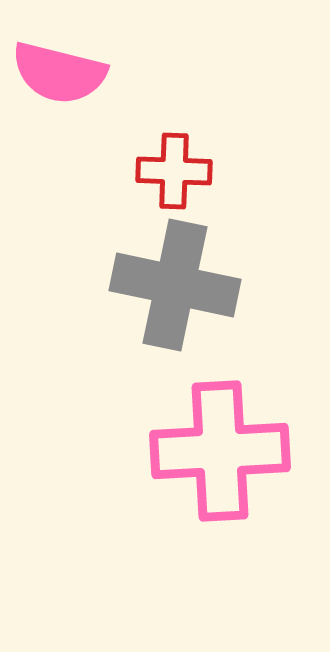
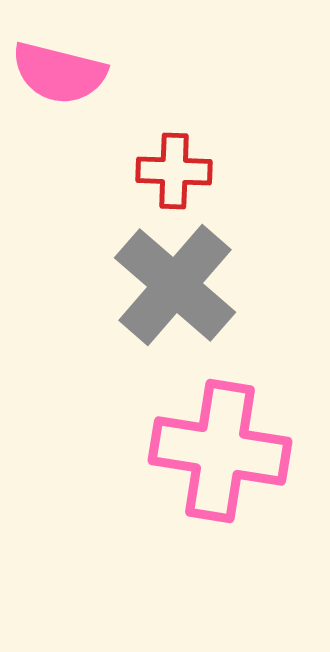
gray cross: rotated 29 degrees clockwise
pink cross: rotated 12 degrees clockwise
